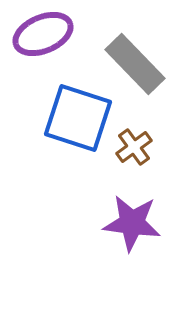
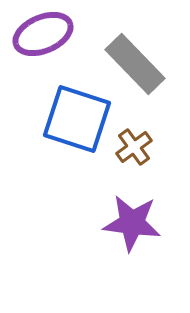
blue square: moved 1 px left, 1 px down
